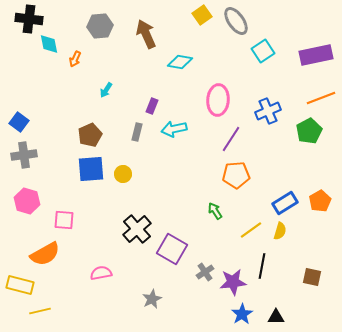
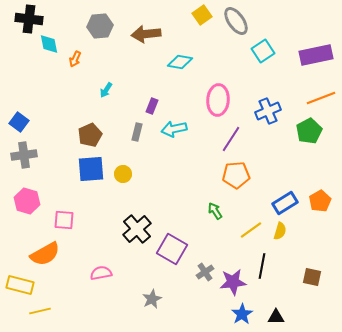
brown arrow at (146, 34): rotated 72 degrees counterclockwise
